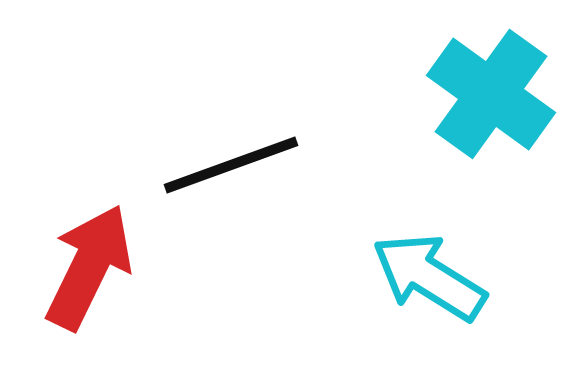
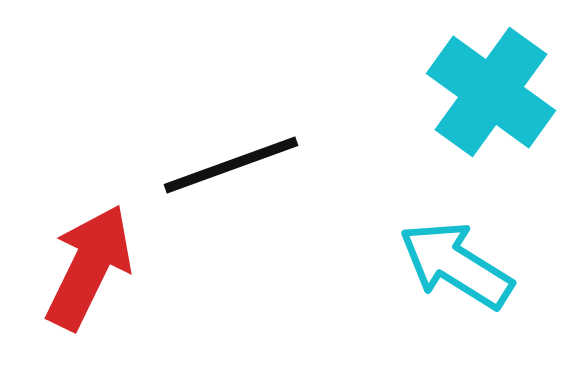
cyan cross: moved 2 px up
cyan arrow: moved 27 px right, 12 px up
